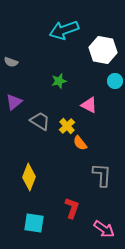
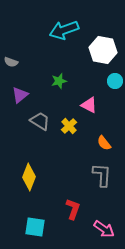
purple triangle: moved 6 px right, 7 px up
yellow cross: moved 2 px right
orange semicircle: moved 24 px right
red L-shape: moved 1 px right, 1 px down
cyan square: moved 1 px right, 4 px down
